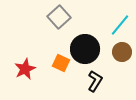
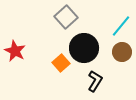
gray square: moved 7 px right
cyan line: moved 1 px right, 1 px down
black circle: moved 1 px left, 1 px up
orange square: rotated 24 degrees clockwise
red star: moved 10 px left, 18 px up; rotated 20 degrees counterclockwise
